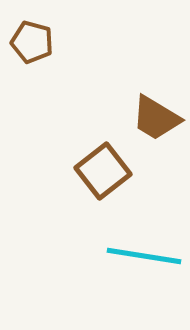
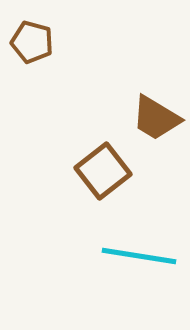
cyan line: moved 5 px left
